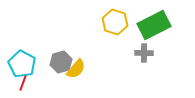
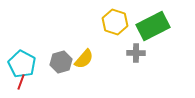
green rectangle: moved 1 px left, 1 px down
gray cross: moved 8 px left
yellow semicircle: moved 8 px right, 10 px up
red line: moved 2 px left, 1 px up
